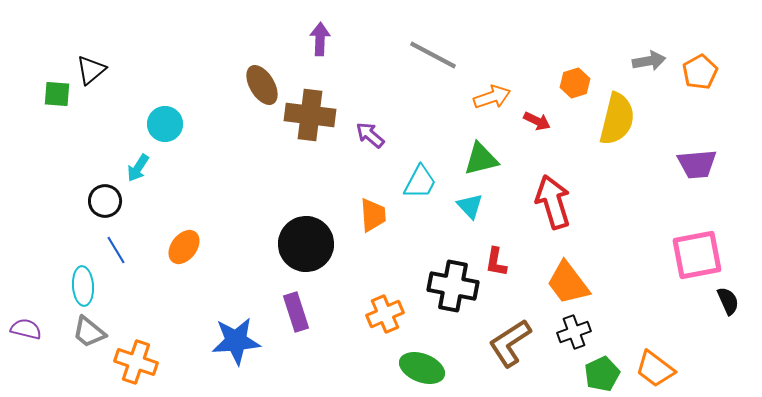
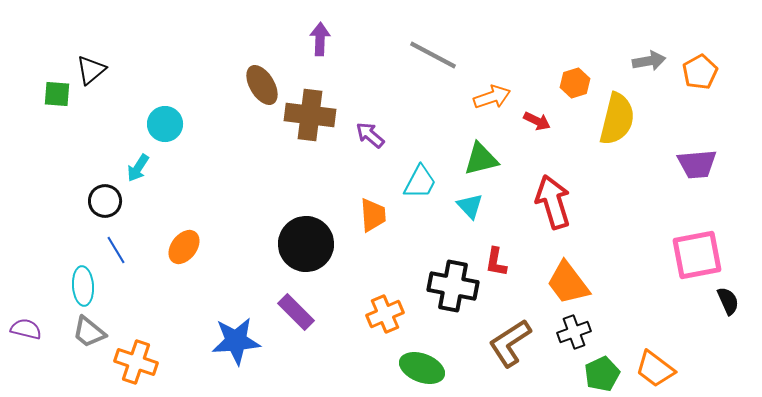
purple rectangle at (296, 312): rotated 27 degrees counterclockwise
